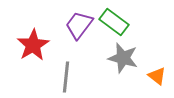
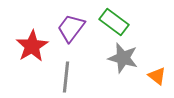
purple trapezoid: moved 8 px left, 3 px down
red star: moved 1 px left, 1 px down
